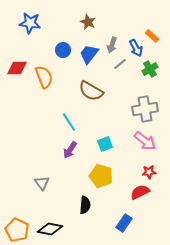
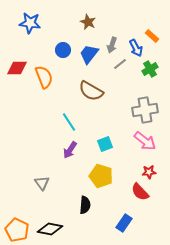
gray cross: moved 1 px down
red semicircle: rotated 108 degrees counterclockwise
